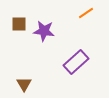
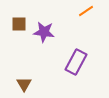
orange line: moved 2 px up
purple star: moved 1 px down
purple rectangle: rotated 20 degrees counterclockwise
